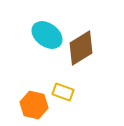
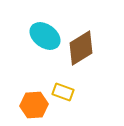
cyan ellipse: moved 2 px left, 1 px down
orange hexagon: rotated 16 degrees counterclockwise
